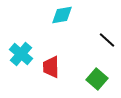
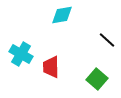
cyan cross: rotated 10 degrees counterclockwise
